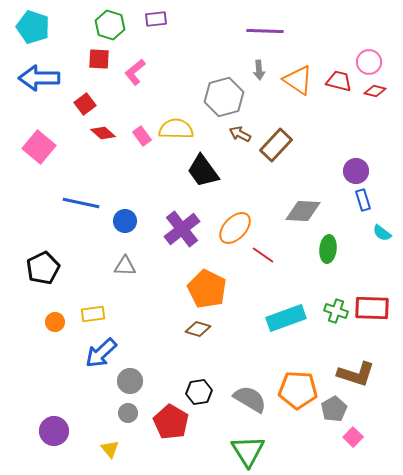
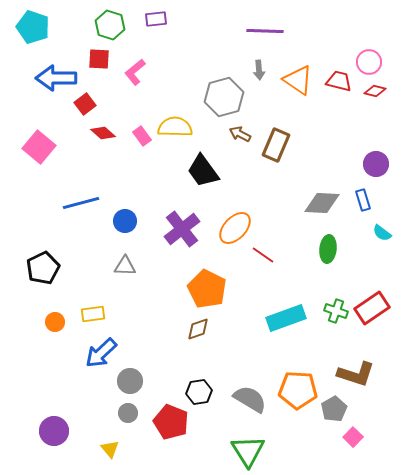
blue arrow at (39, 78): moved 17 px right
yellow semicircle at (176, 129): moved 1 px left, 2 px up
brown rectangle at (276, 145): rotated 20 degrees counterclockwise
purple circle at (356, 171): moved 20 px right, 7 px up
blue line at (81, 203): rotated 27 degrees counterclockwise
gray diamond at (303, 211): moved 19 px right, 8 px up
red rectangle at (372, 308): rotated 36 degrees counterclockwise
brown diamond at (198, 329): rotated 35 degrees counterclockwise
red pentagon at (171, 422): rotated 8 degrees counterclockwise
